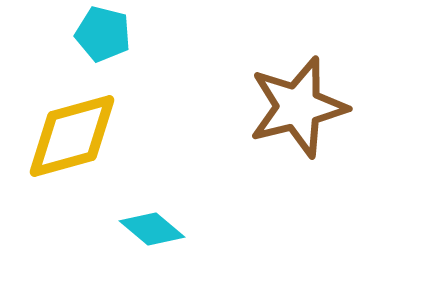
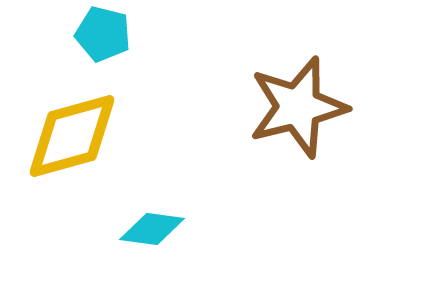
cyan diamond: rotated 32 degrees counterclockwise
